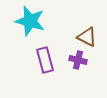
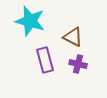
brown triangle: moved 14 px left
purple cross: moved 4 px down
